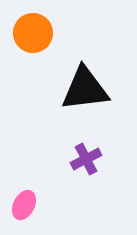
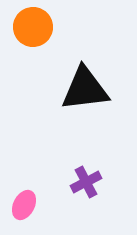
orange circle: moved 6 px up
purple cross: moved 23 px down
